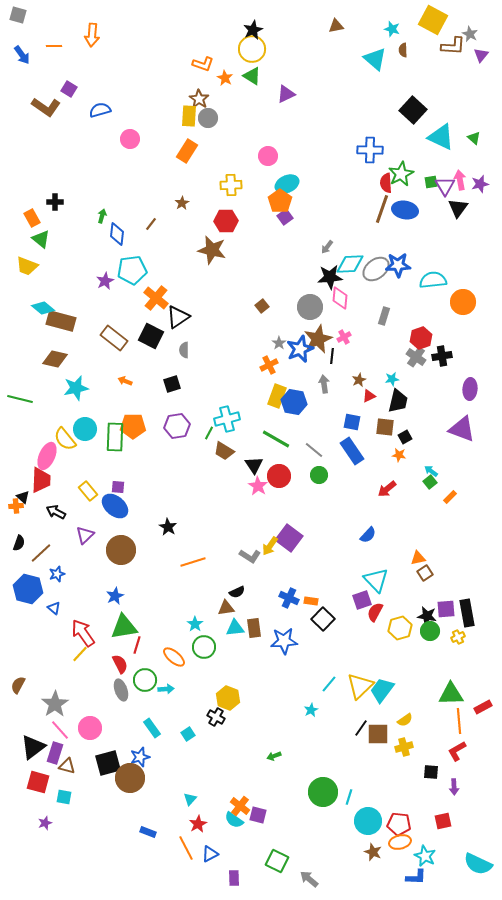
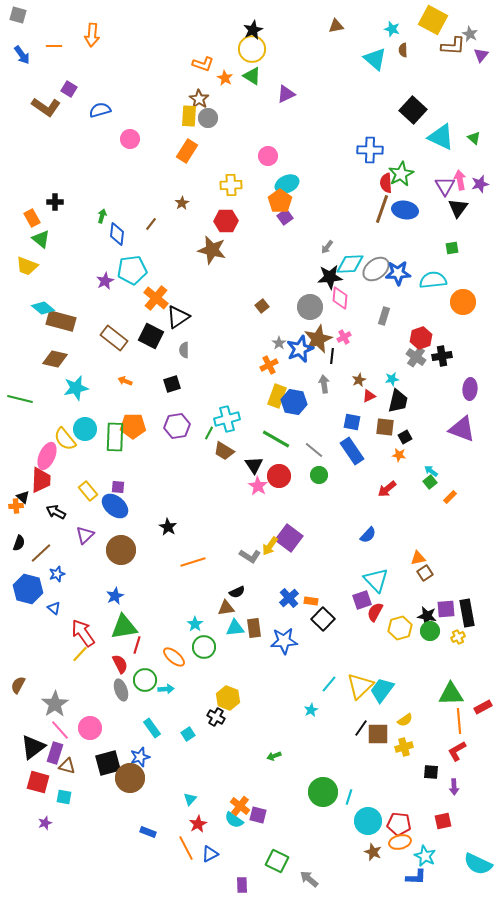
green square at (431, 182): moved 21 px right, 66 px down
blue star at (398, 265): moved 8 px down
blue cross at (289, 598): rotated 24 degrees clockwise
purple rectangle at (234, 878): moved 8 px right, 7 px down
